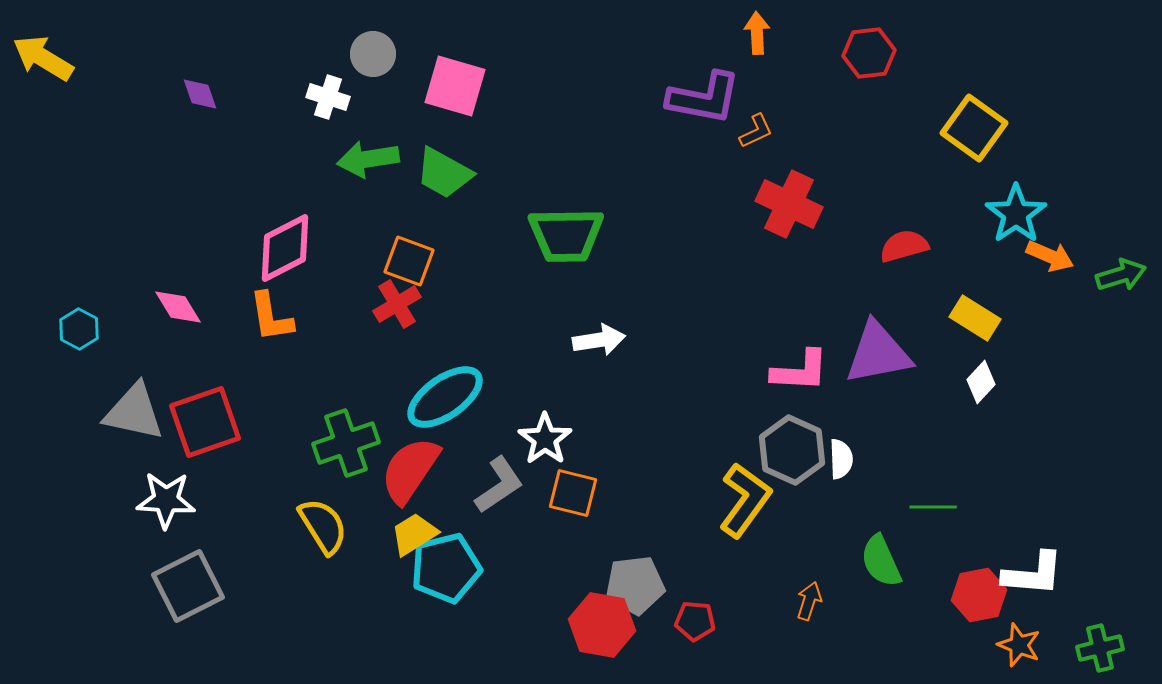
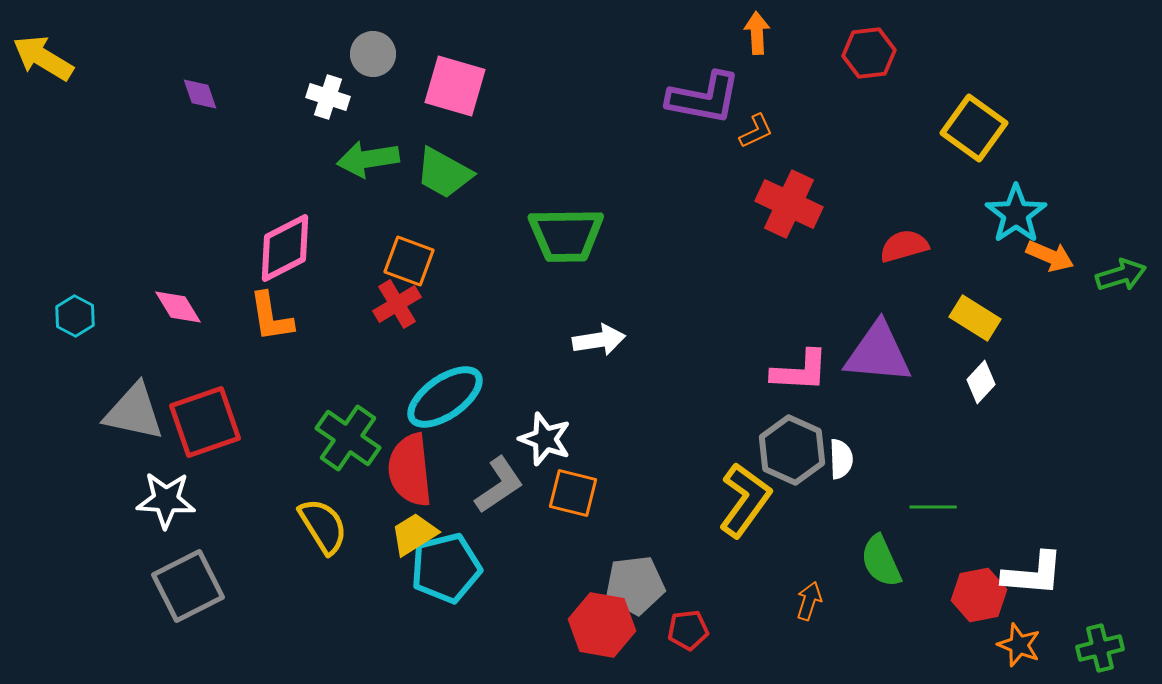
cyan hexagon at (79, 329): moved 4 px left, 13 px up
purple triangle at (878, 353): rotated 16 degrees clockwise
white star at (545, 439): rotated 16 degrees counterclockwise
green cross at (346, 443): moved 2 px right, 5 px up; rotated 36 degrees counterclockwise
red semicircle at (410, 470): rotated 40 degrees counterclockwise
red pentagon at (695, 621): moved 7 px left, 9 px down; rotated 12 degrees counterclockwise
